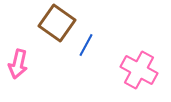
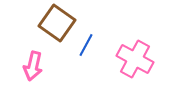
pink arrow: moved 15 px right, 2 px down
pink cross: moved 4 px left, 11 px up
